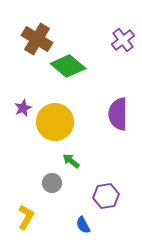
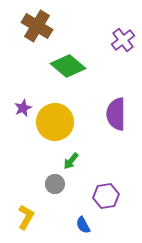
brown cross: moved 13 px up
purple semicircle: moved 2 px left
green arrow: rotated 90 degrees counterclockwise
gray circle: moved 3 px right, 1 px down
